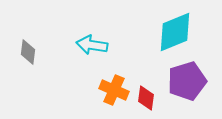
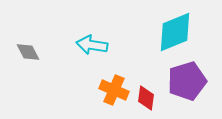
gray diamond: rotated 35 degrees counterclockwise
